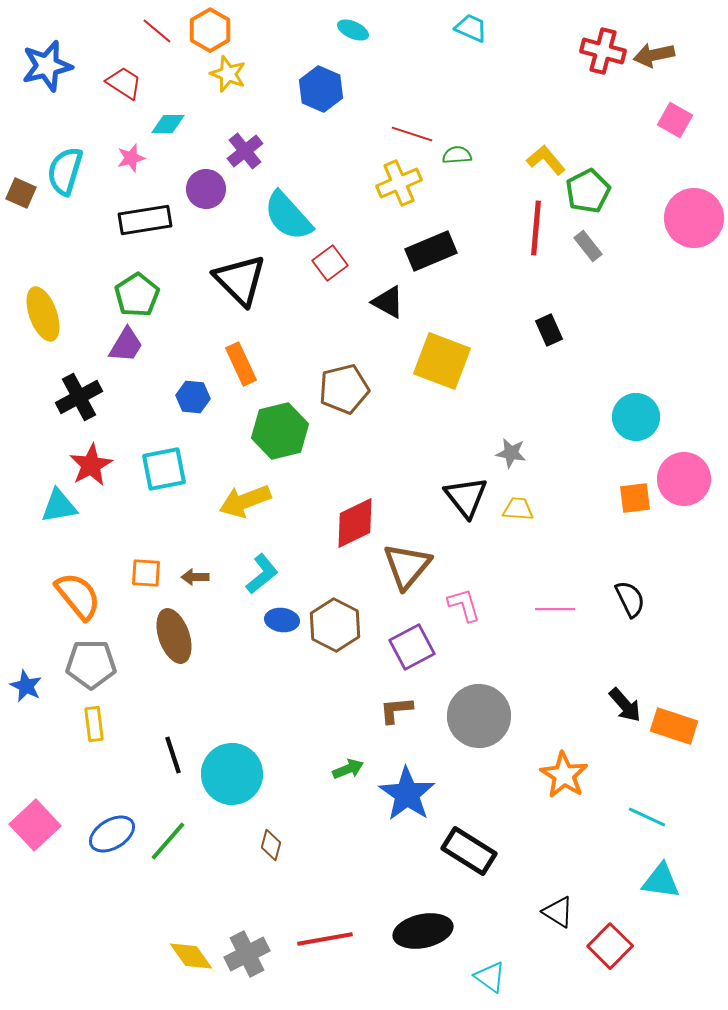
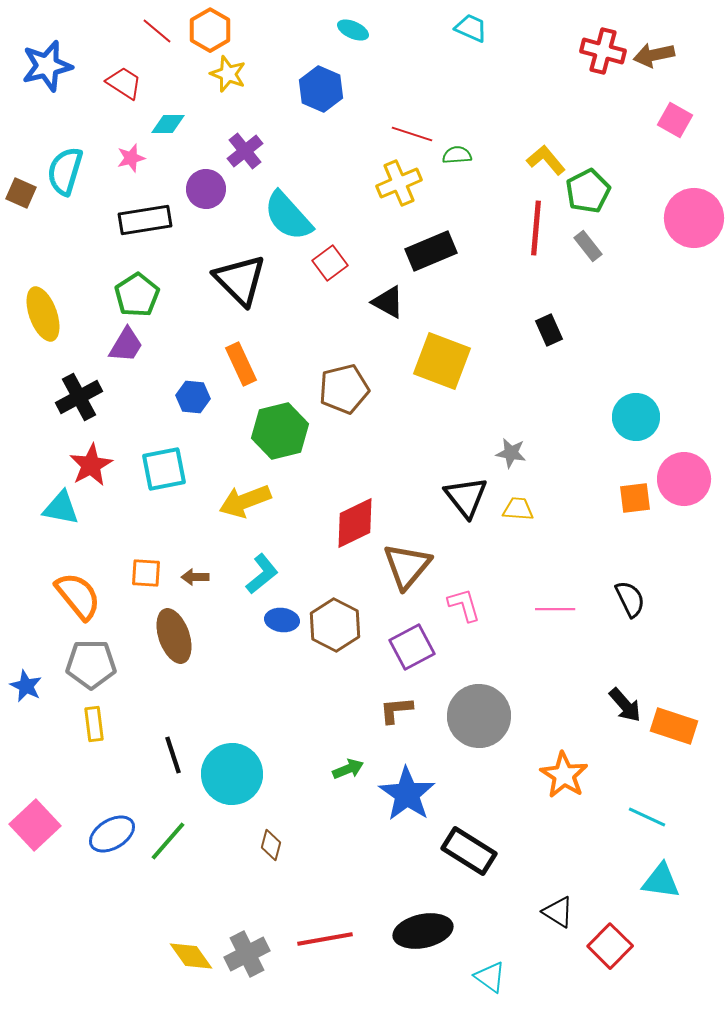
cyan triangle at (59, 506): moved 2 px right, 2 px down; rotated 21 degrees clockwise
